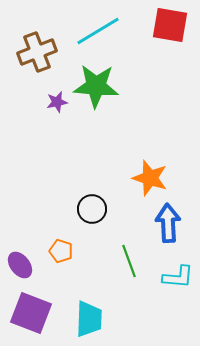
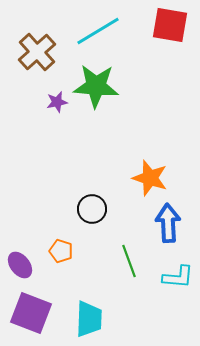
brown cross: rotated 21 degrees counterclockwise
